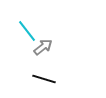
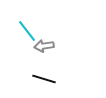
gray arrow: moved 1 px right, 1 px up; rotated 150 degrees counterclockwise
